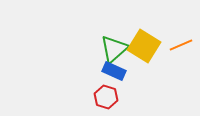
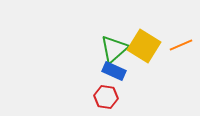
red hexagon: rotated 10 degrees counterclockwise
